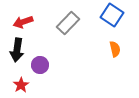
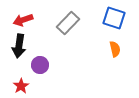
blue square: moved 2 px right, 3 px down; rotated 15 degrees counterclockwise
red arrow: moved 2 px up
black arrow: moved 2 px right, 4 px up
red star: moved 1 px down
